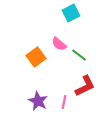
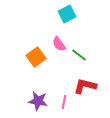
cyan square: moved 4 px left, 1 px down
pink semicircle: rotated 14 degrees clockwise
red L-shape: rotated 140 degrees counterclockwise
purple star: rotated 18 degrees counterclockwise
